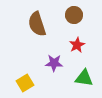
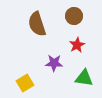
brown circle: moved 1 px down
